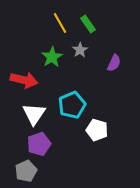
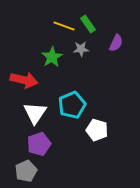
yellow line: moved 4 px right, 3 px down; rotated 40 degrees counterclockwise
gray star: moved 1 px right, 1 px up; rotated 28 degrees clockwise
purple semicircle: moved 2 px right, 20 px up
white triangle: moved 1 px right, 1 px up
